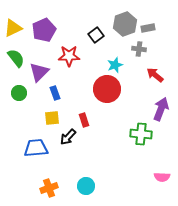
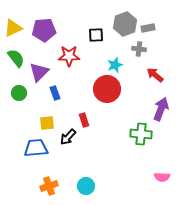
purple pentagon: rotated 20 degrees clockwise
black square: rotated 35 degrees clockwise
yellow square: moved 5 px left, 5 px down
orange cross: moved 2 px up
